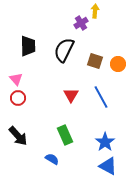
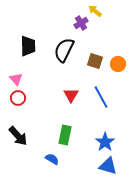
yellow arrow: rotated 56 degrees counterclockwise
green rectangle: rotated 36 degrees clockwise
blue triangle: rotated 12 degrees counterclockwise
